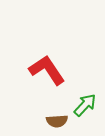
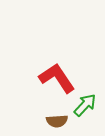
red L-shape: moved 10 px right, 8 px down
